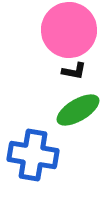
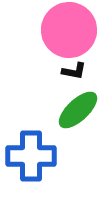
green ellipse: rotated 12 degrees counterclockwise
blue cross: moved 2 px left, 1 px down; rotated 9 degrees counterclockwise
